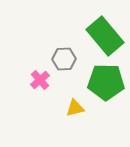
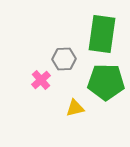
green rectangle: moved 3 px left, 2 px up; rotated 48 degrees clockwise
pink cross: moved 1 px right
